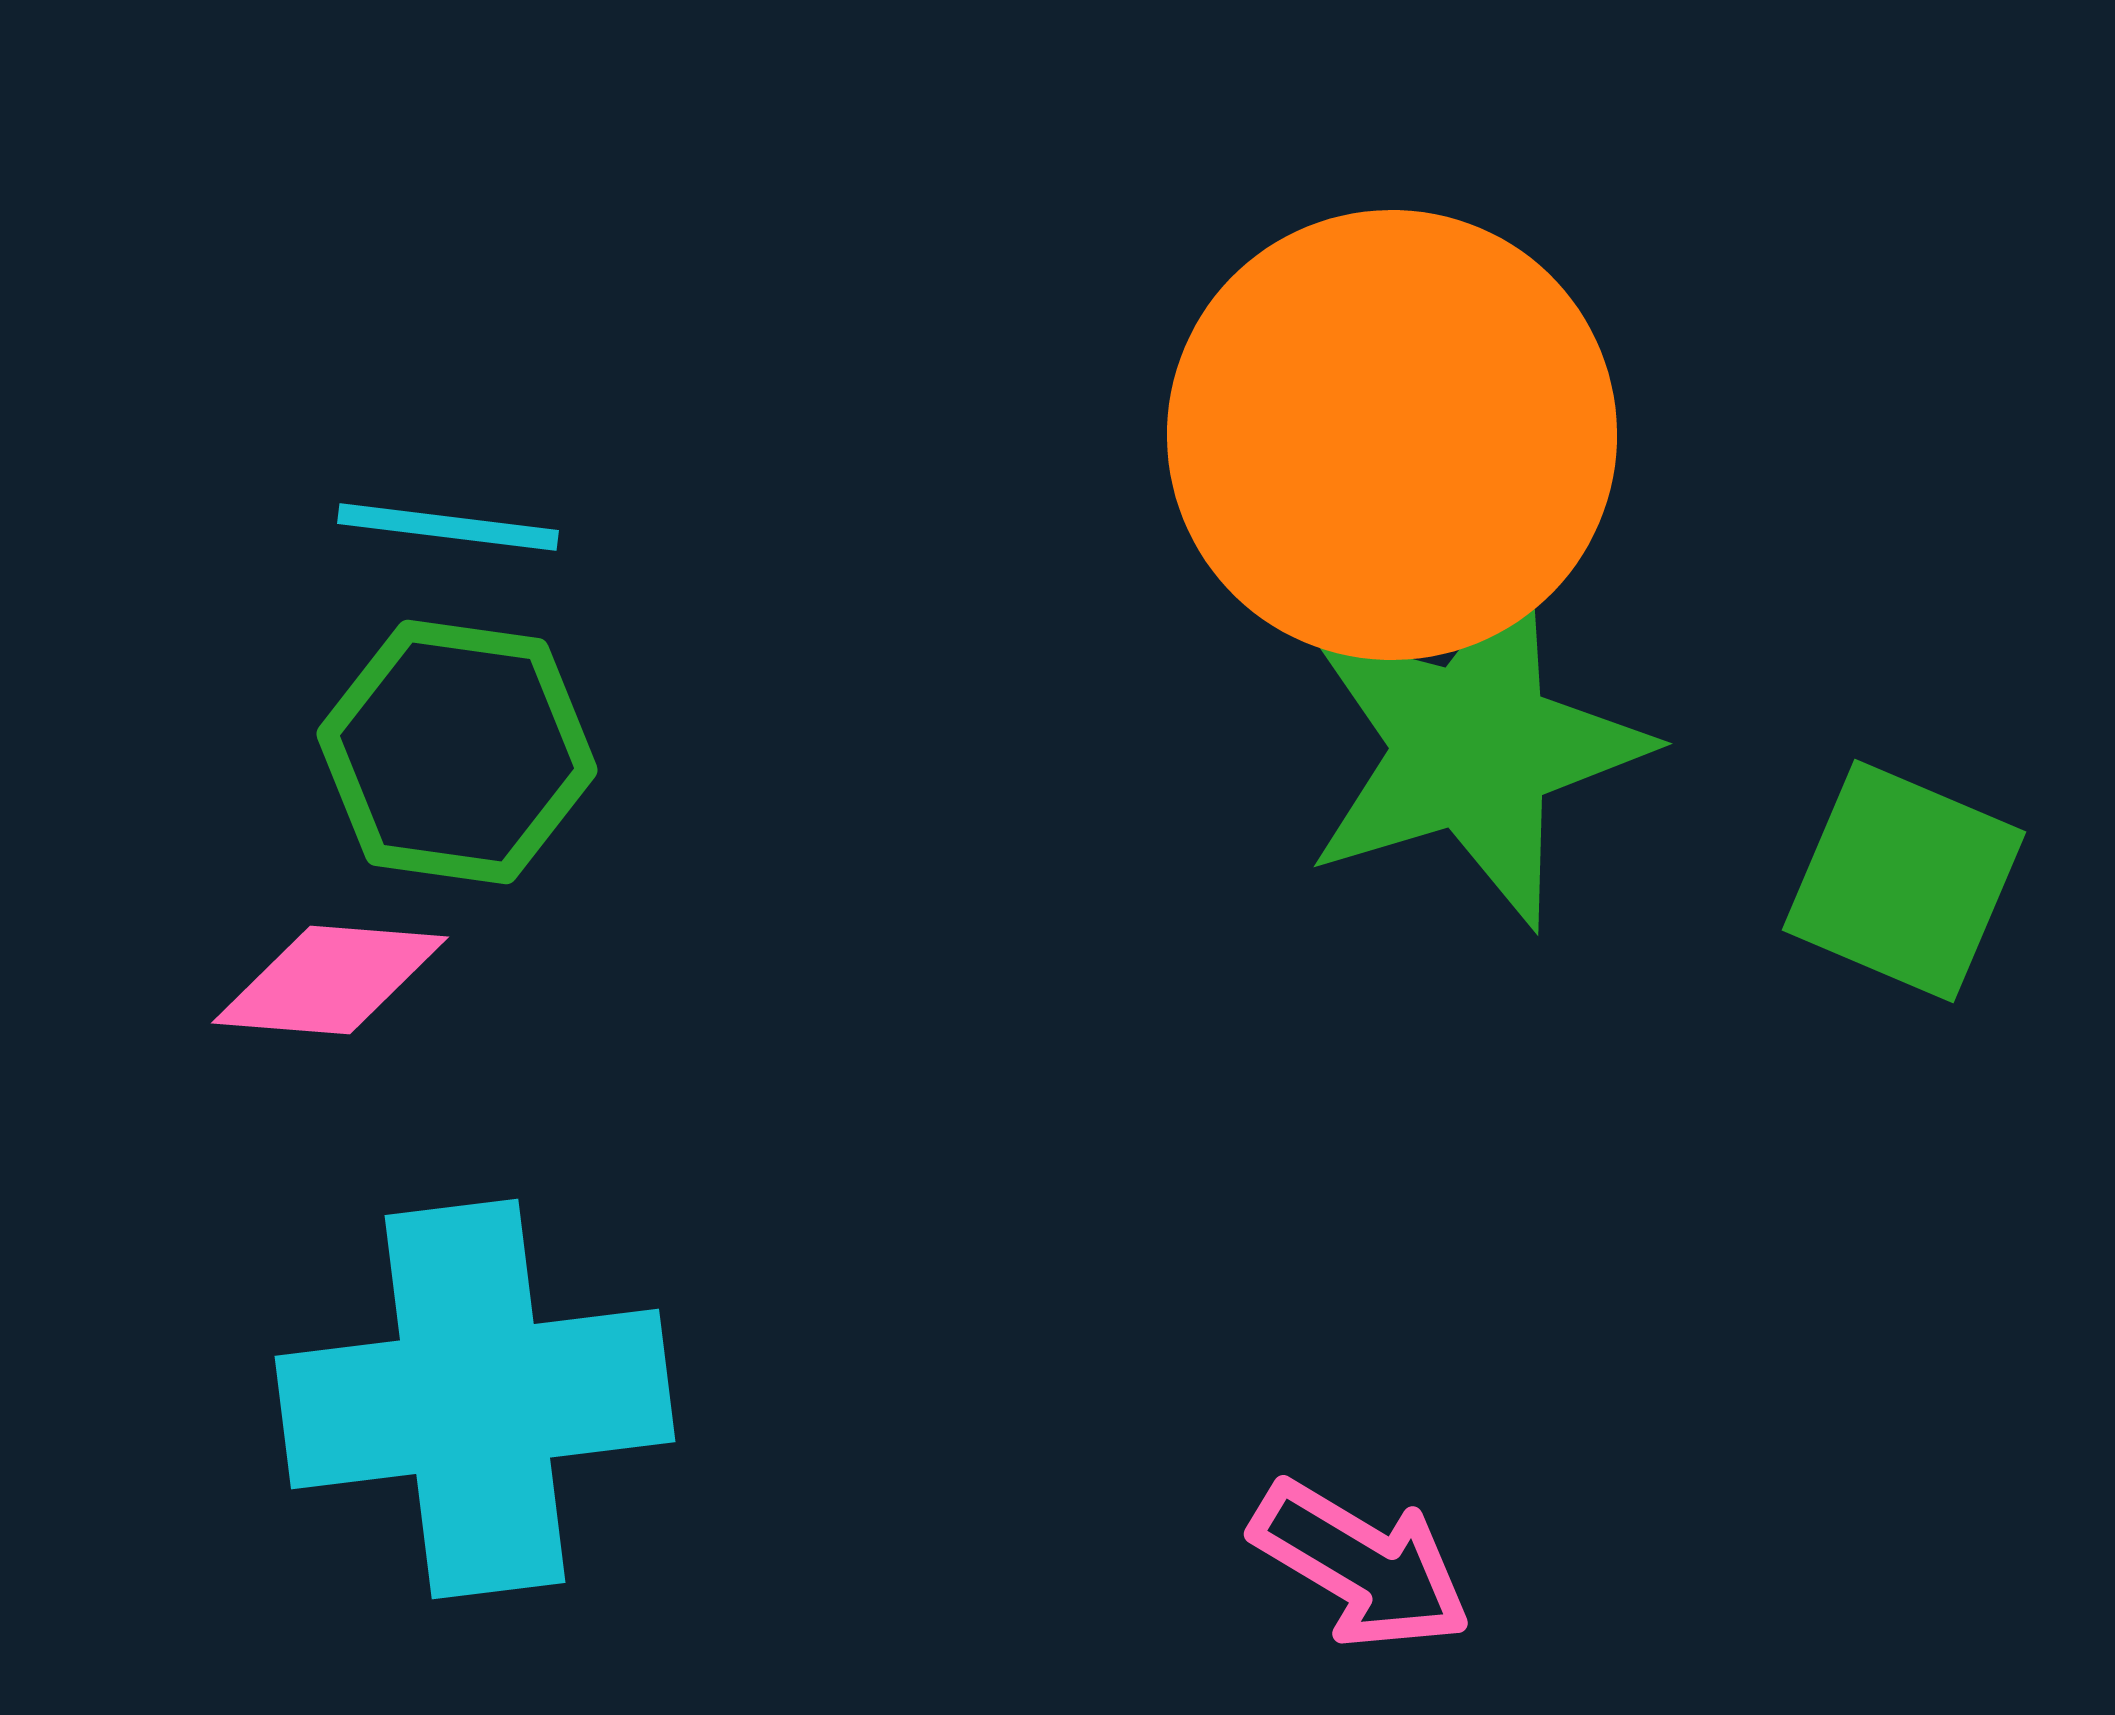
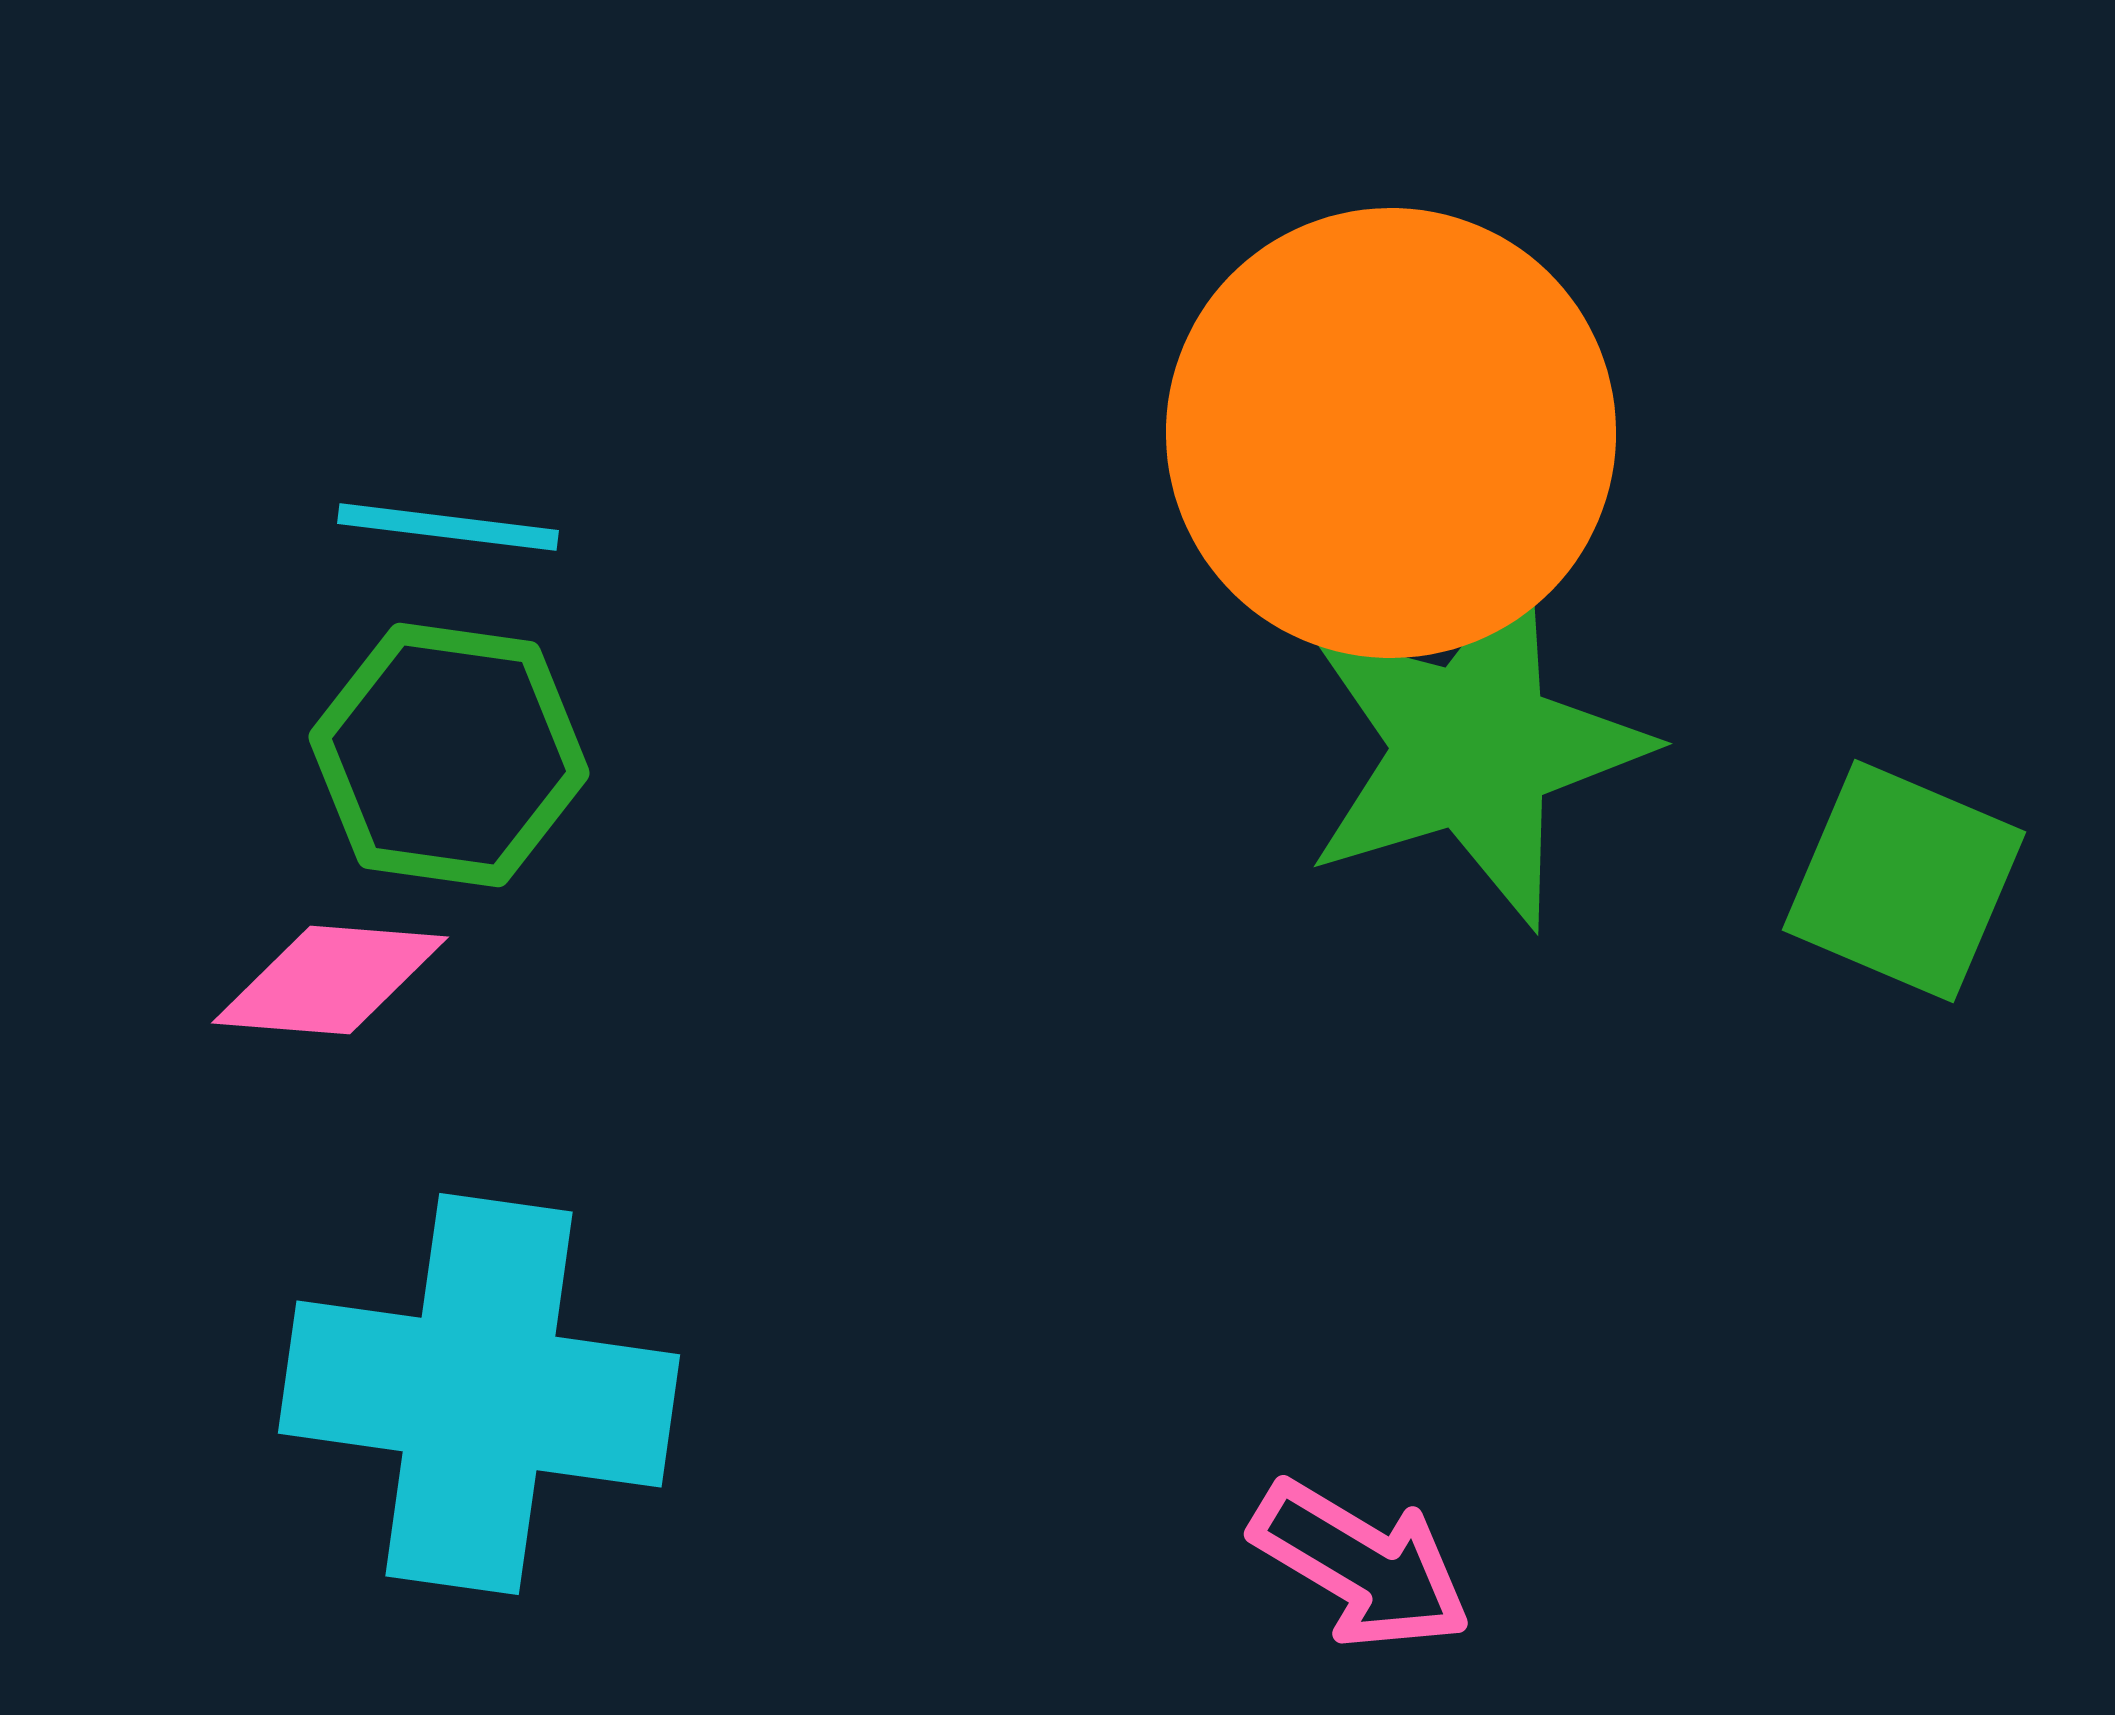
orange circle: moved 1 px left, 2 px up
green hexagon: moved 8 px left, 3 px down
cyan cross: moved 4 px right, 5 px up; rotated 15 degrees clockwise
